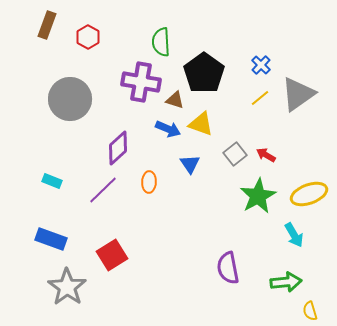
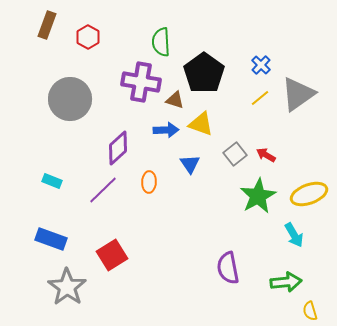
blue arrow: moved 2 px left, 1 px down; rotated 25 degrees counterclockwise
